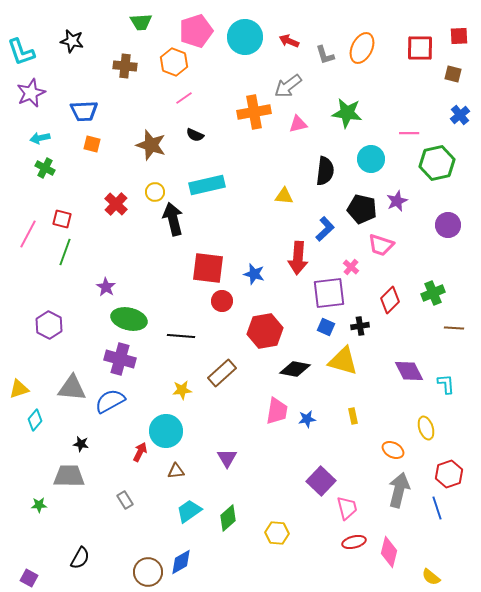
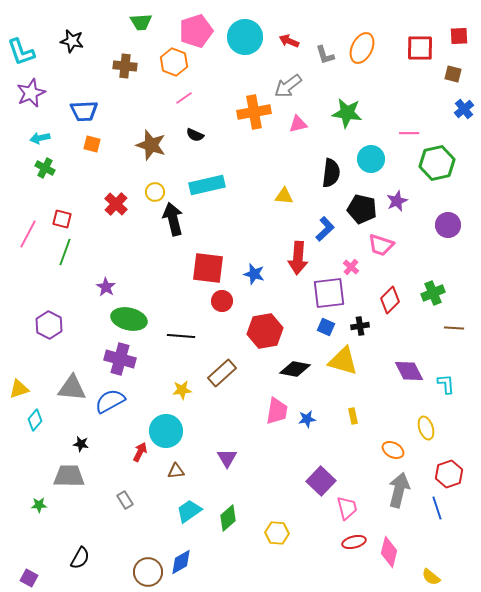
blue cross at (460, 115): moved 4 px right, 6 px up
black semicircle at (325, 171): moved 6 px right, 2 px down
